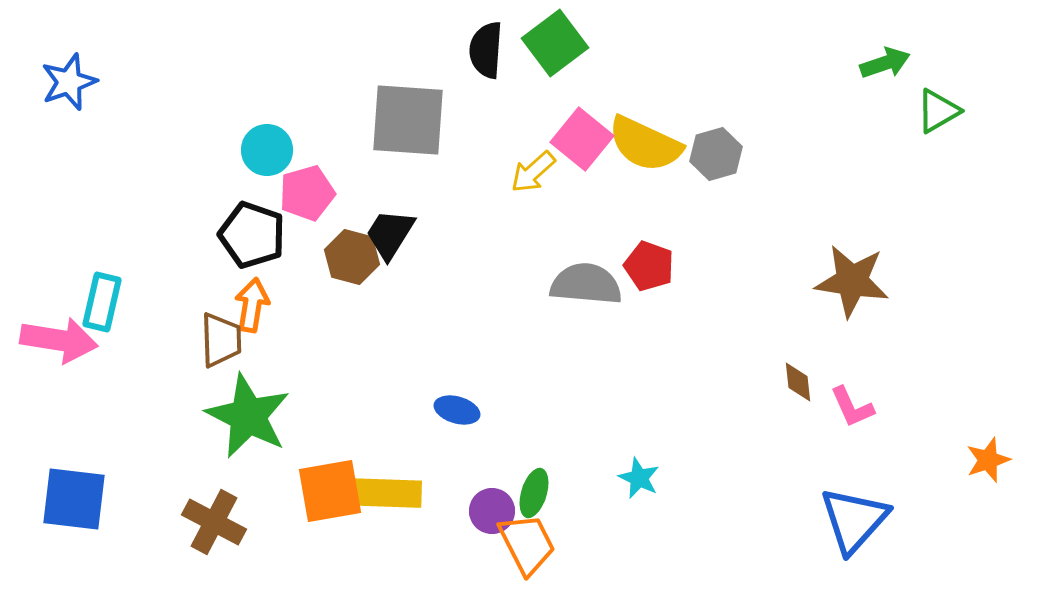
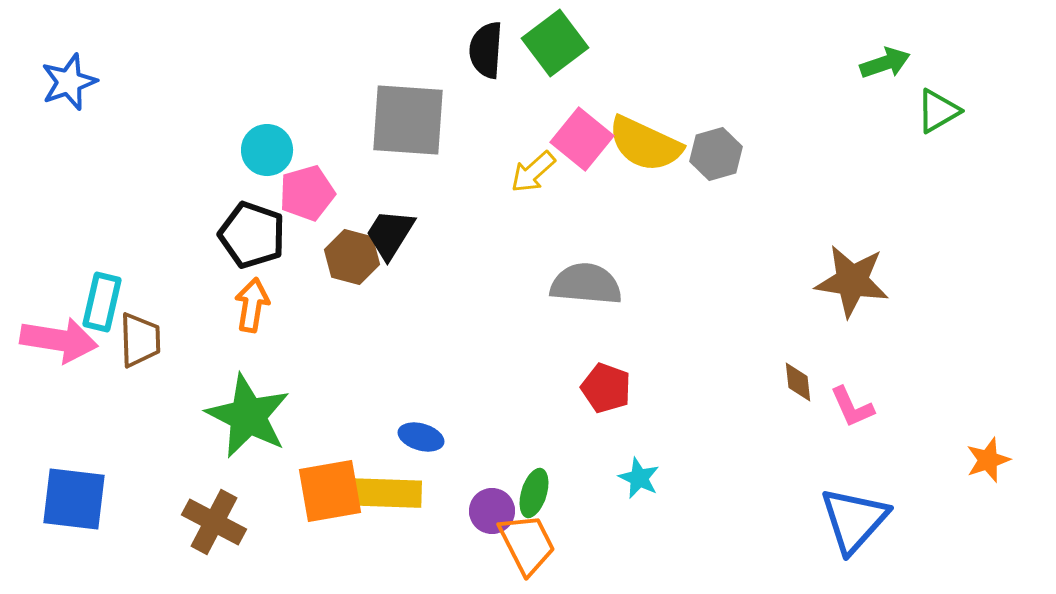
red pentagon: moved 43 px left, 122 px down
brown trapezoid: moved 81 px left
blue ellipse: moved 36 px left, 27 px down
